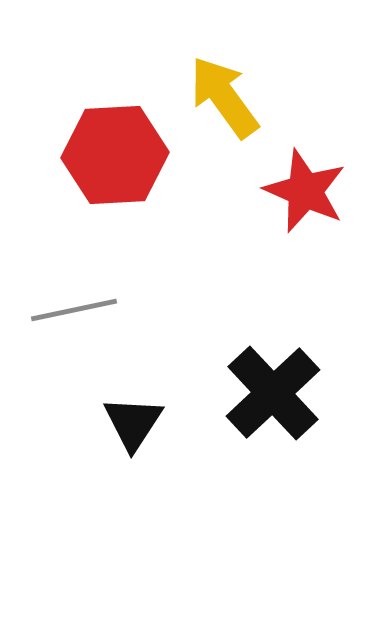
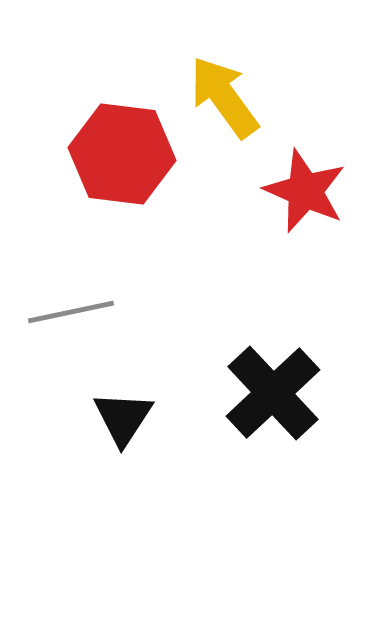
red hexagon: moved 7 px right, 1 px up; rotated 10 degrees clockwise
gray line: moved 3 px left, 2 px down
black triangle: moved 10 px left, 5 px up
